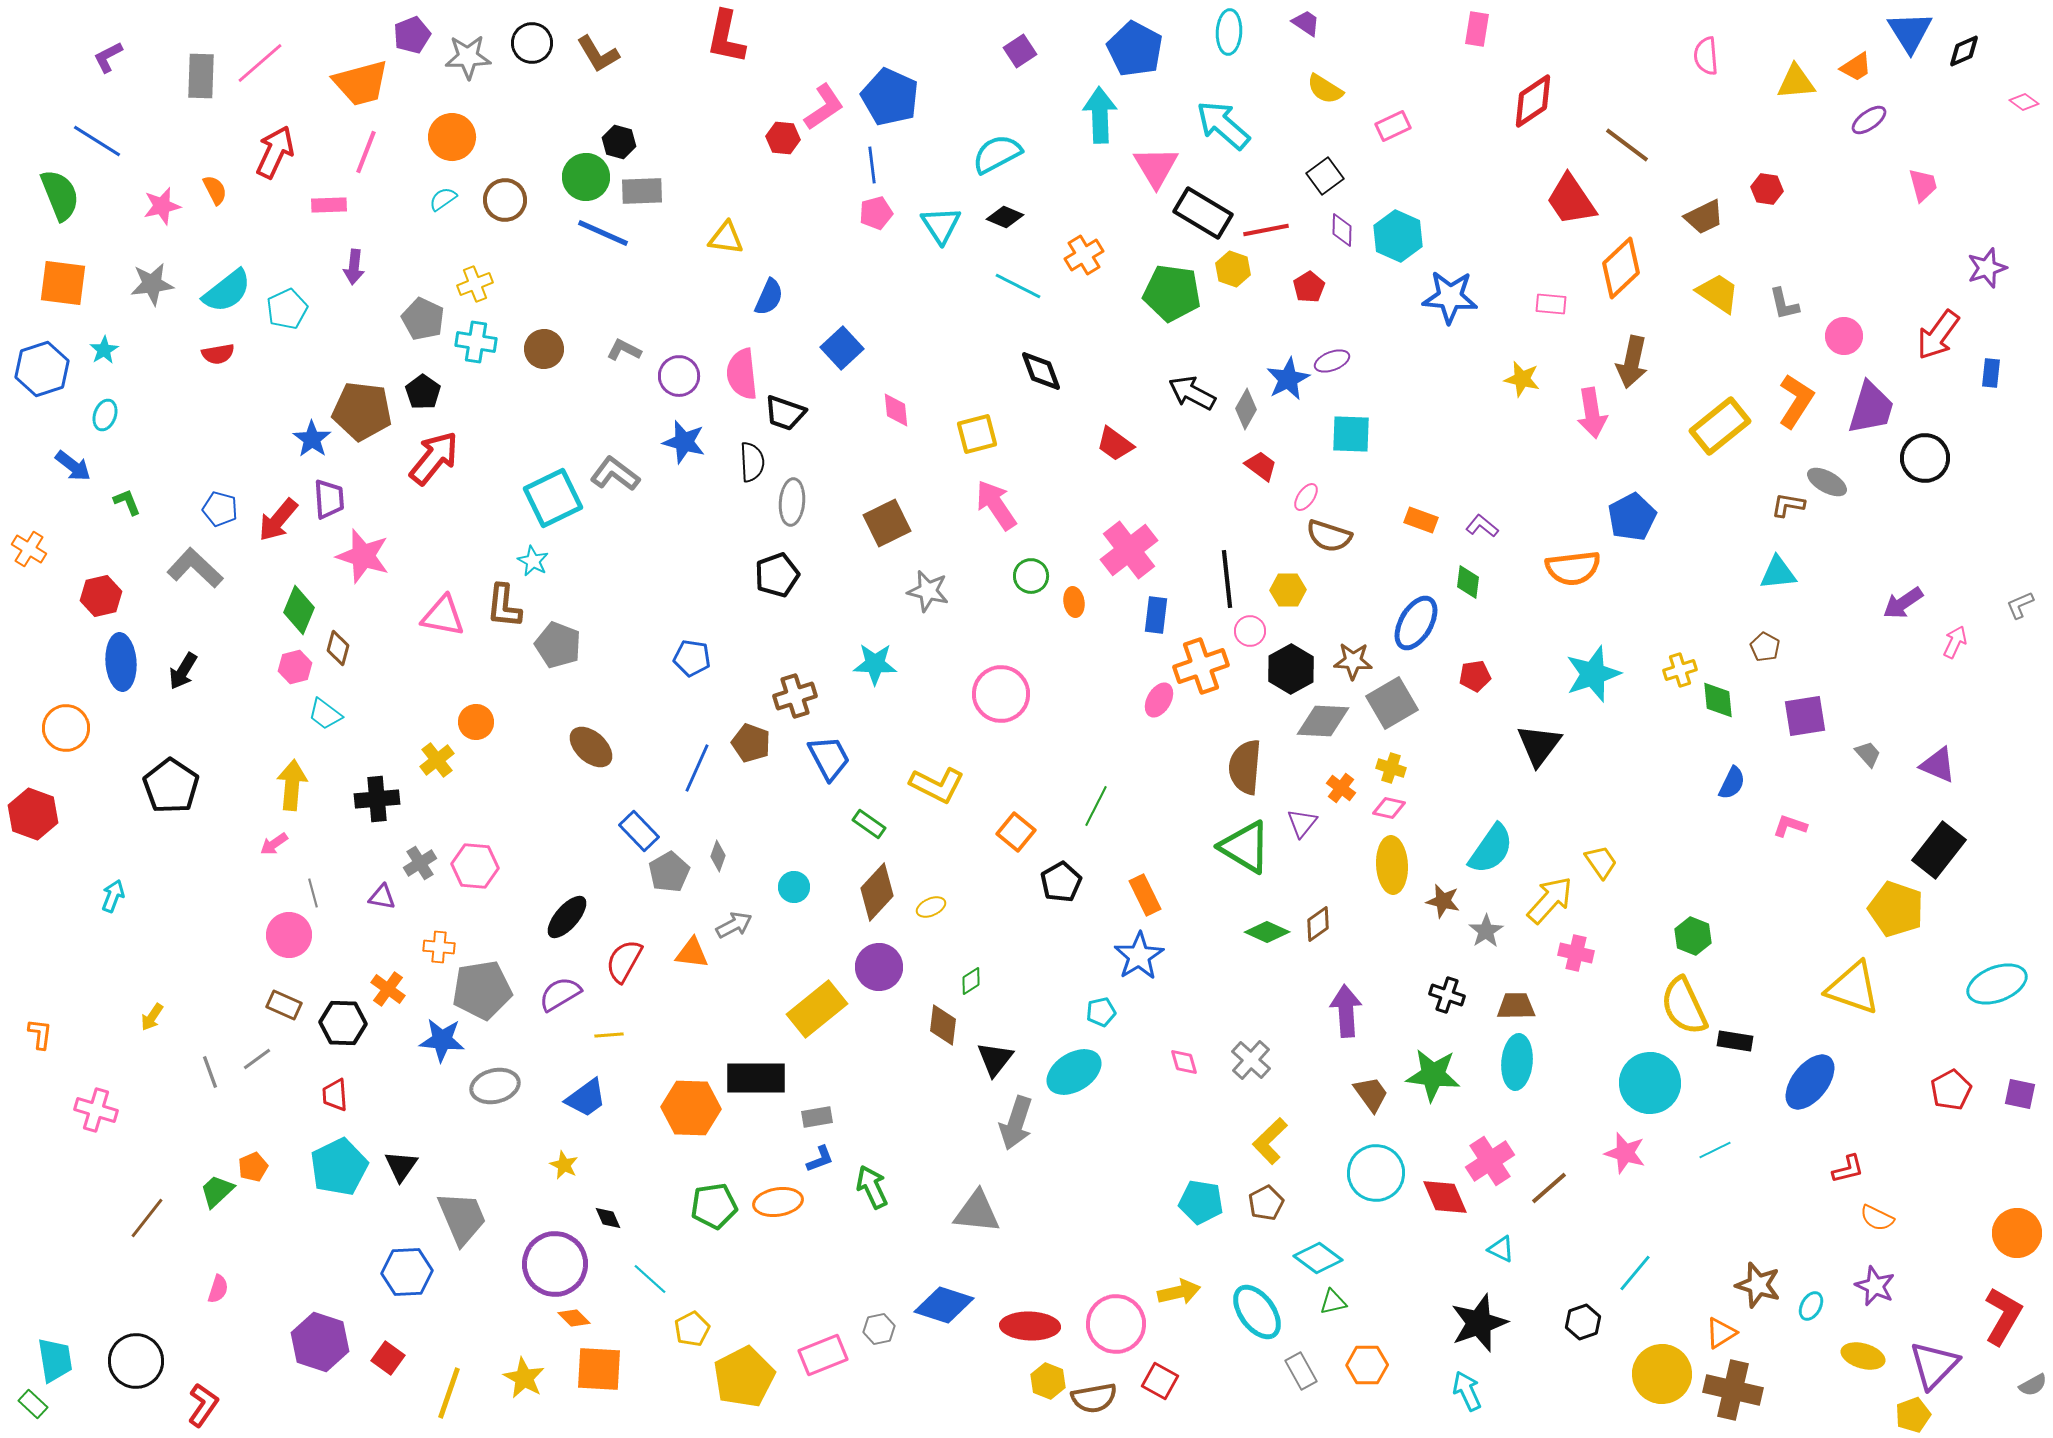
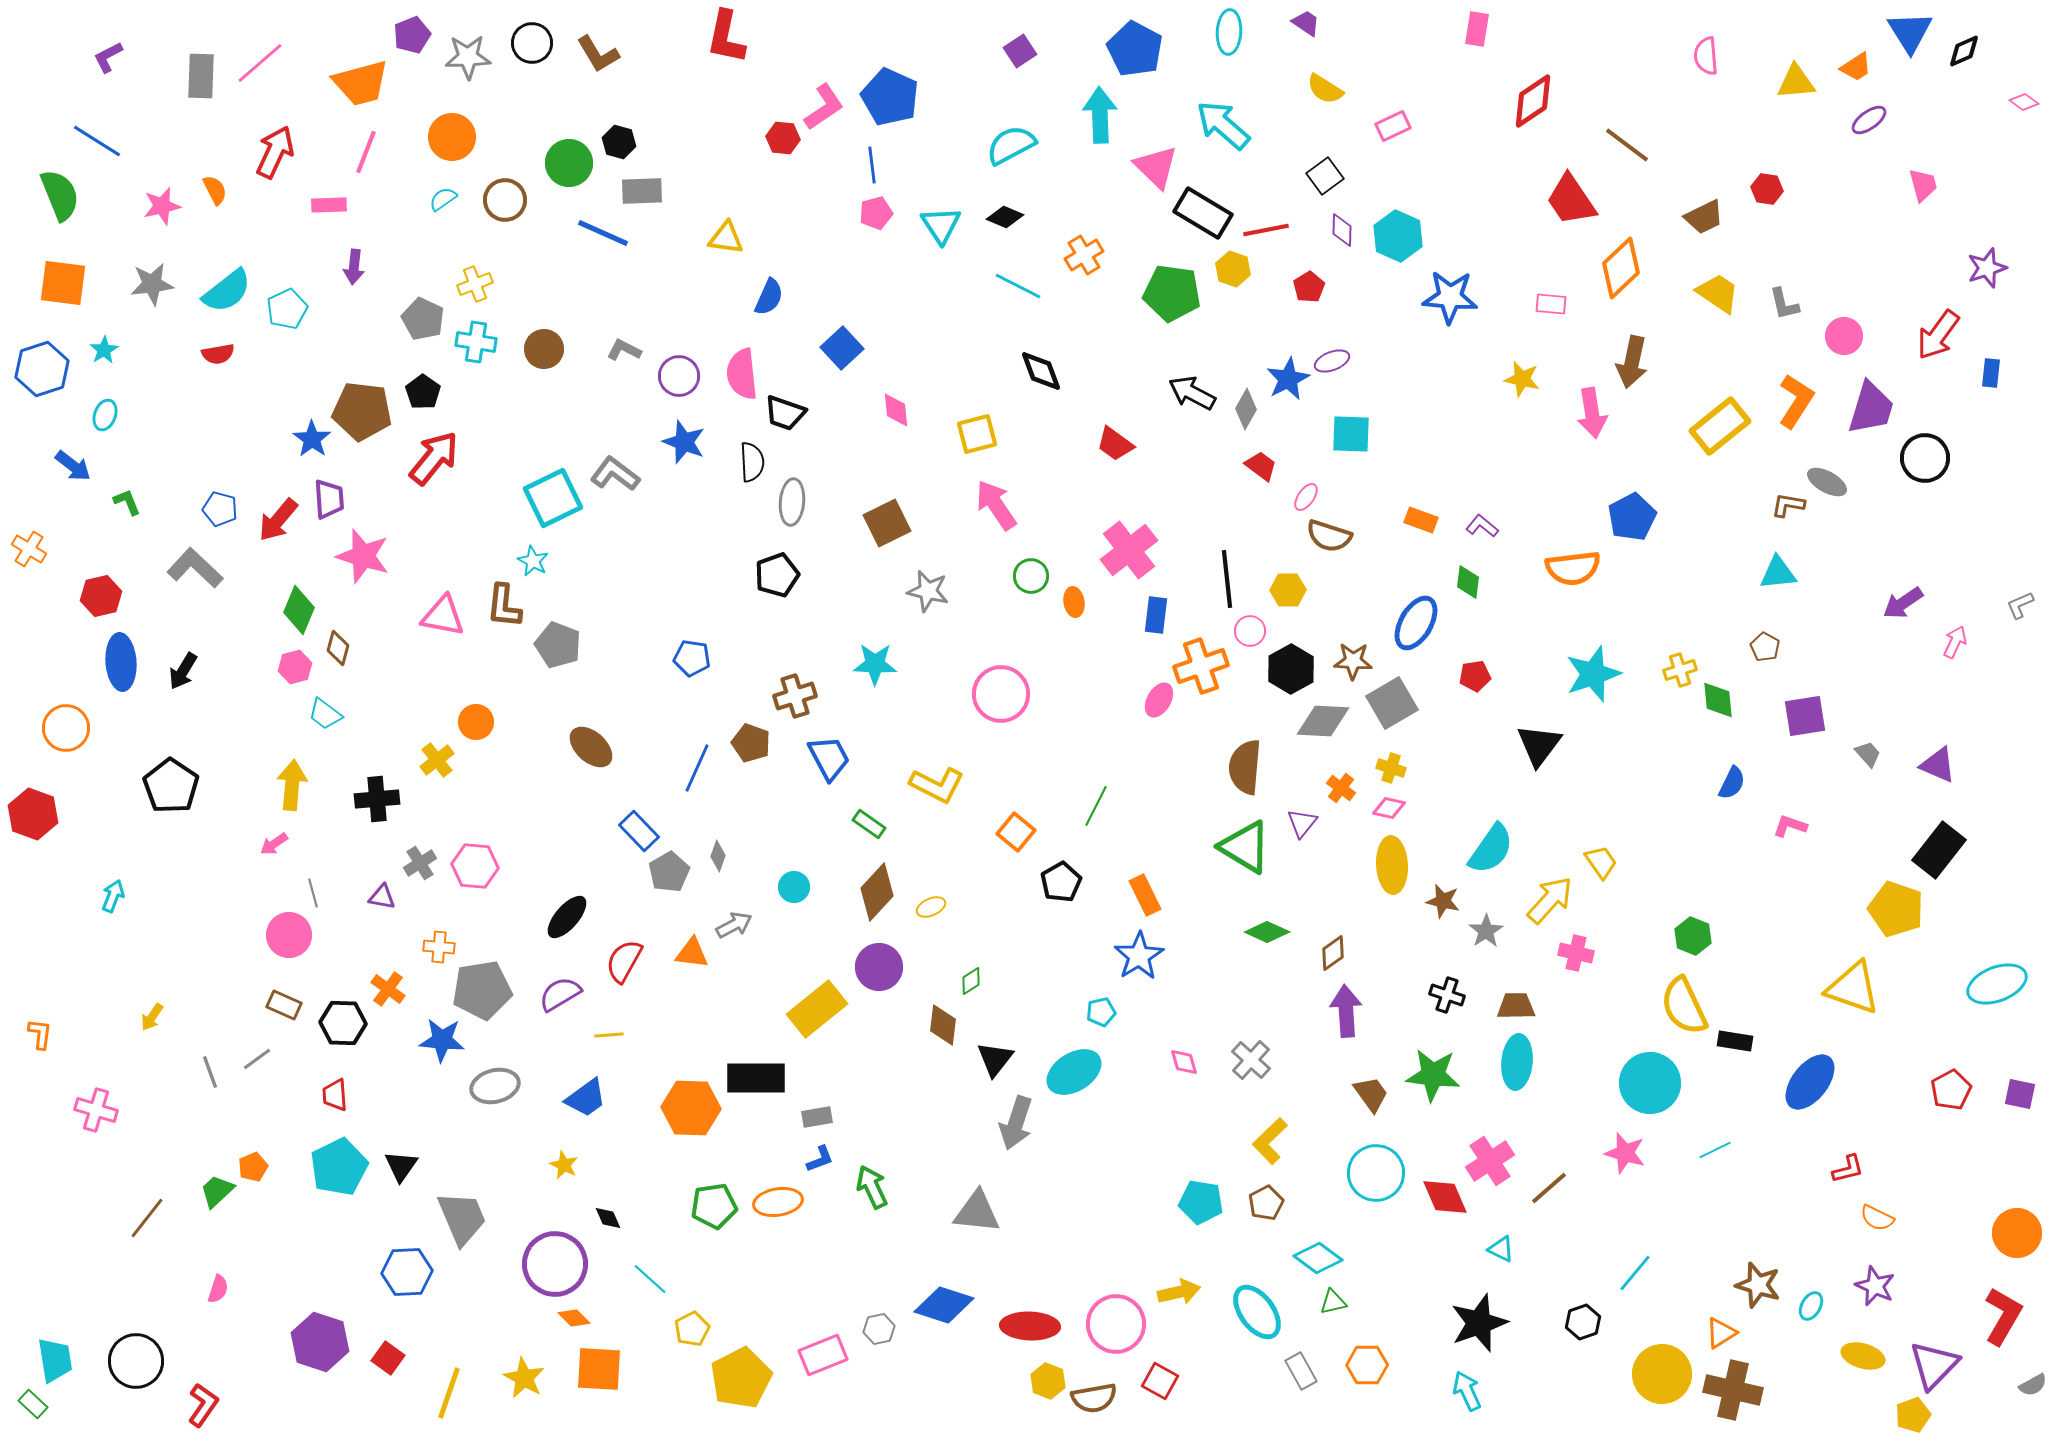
cyan semicircle at (997, 154): moved 14 px right, 9 px up
pink triangle at (1156, 167): rotated 15 degrees counterclockwise
green circle at (586, 177): moved 17 px left, 14 px up
blue star at (684, 442): rotated 6 degrees clockwise
brown diamond at (1318, 924): moved 15 px right, 29 px down
yellow pentagon at (744, 1377): moved 3 px left, 1 px down
